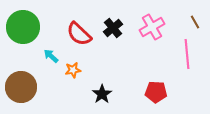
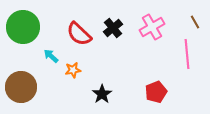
red pentagon: rotated 25 degrees counterclockwise
